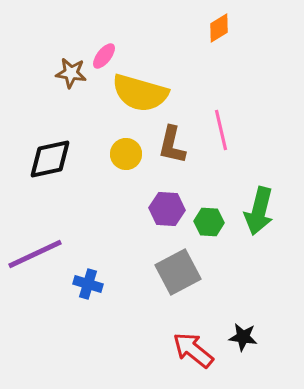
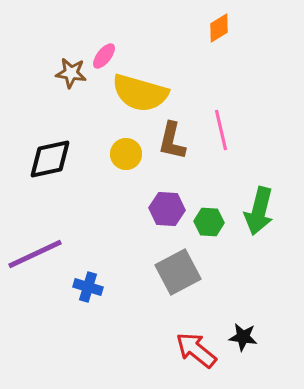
brown L-shape: moved 4 px up
blue cross: moved 3 px down
red arrow: moved 3 px right
